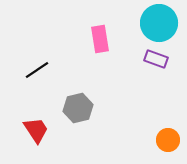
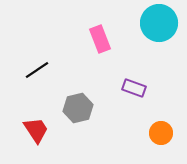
pink rectangle: rotated 12 degrees counterclockwise
purple rectangle: moved 22 px left, 29 px down
orange circle: moved 7 px left, 7 px up
